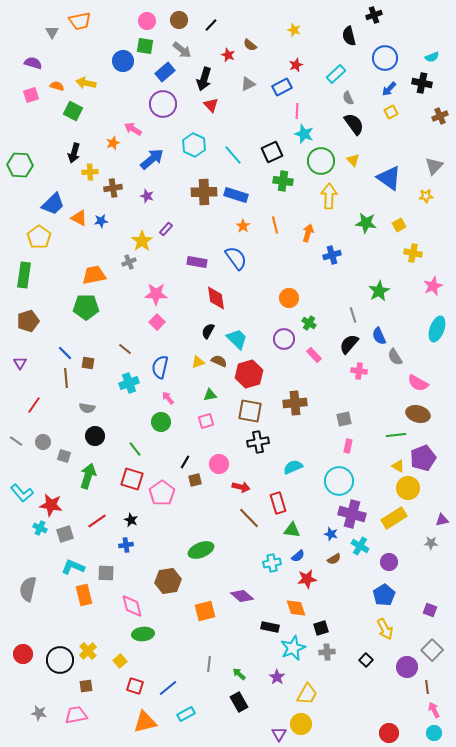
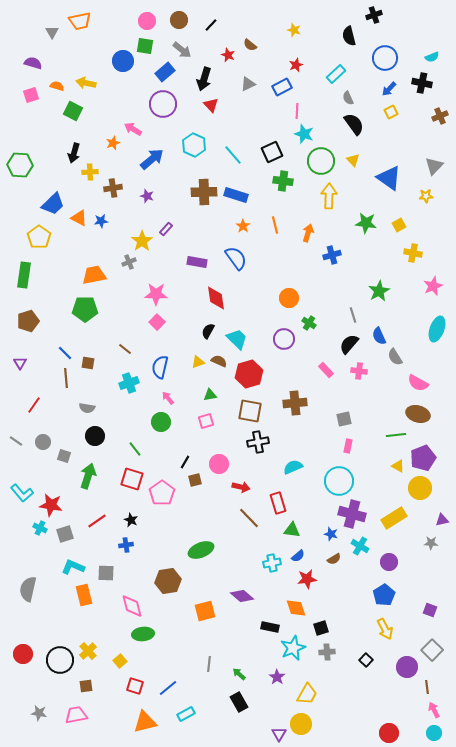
green pentagon at (86, 307): moved 1 px left, 2 px down
pink rectangle at (314, 355): moved 12 px right, 15 px down
yellow circle at (408, 488): moved 12 px right
